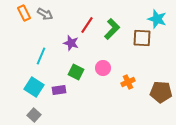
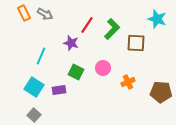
brown square: moved 6 px left, 5 px down
